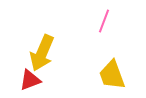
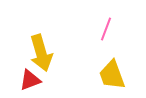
pink line: moved 2 px right, 8 px down
yellow arrow: moved 1 px left; rotated 39 degrees counterclockwise
